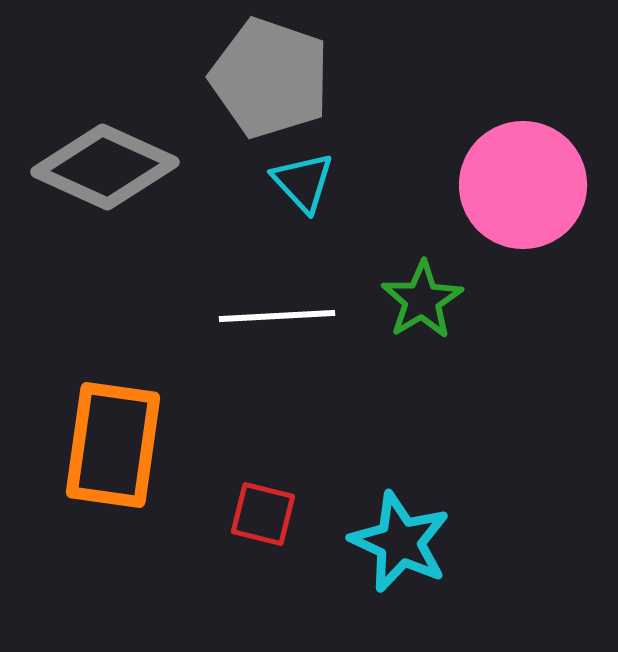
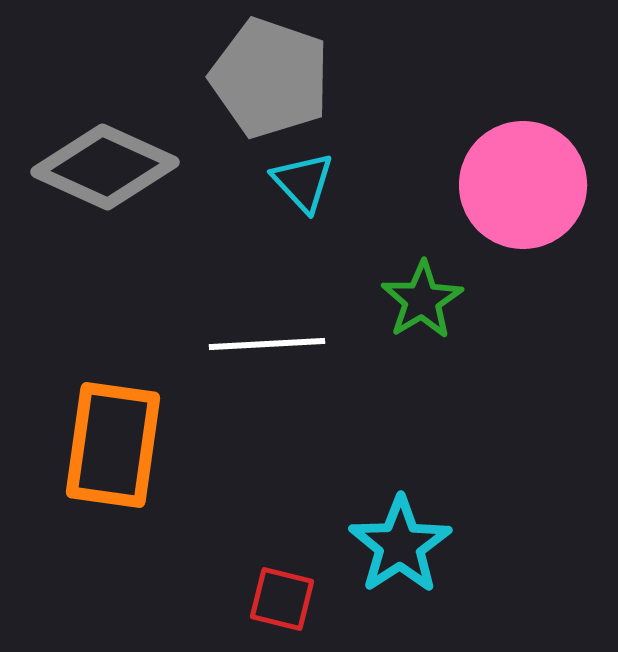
white line: moved 10 px left, 28 px down
red square: moved 19 px right, 85 px down
cyan star: moved 3 px down; rotated 14 degrees clockwise
